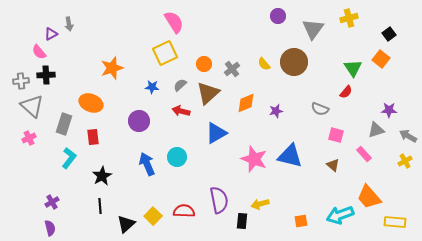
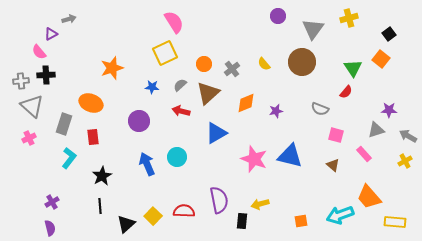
gray arrow at (69, 24): moved 5 px up; rotated 96 degrees counterclockwise
brown circle at (294, 62): moved 8 px right
